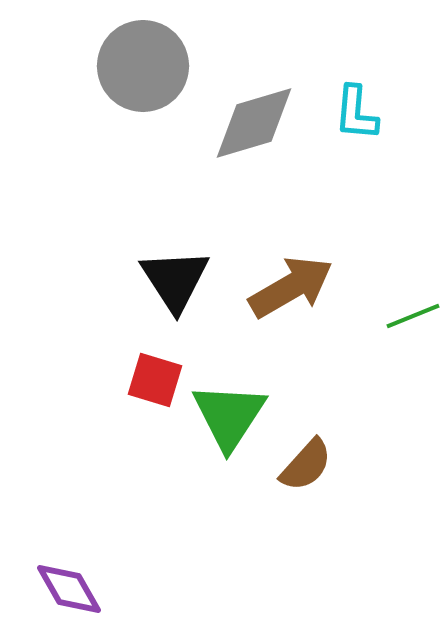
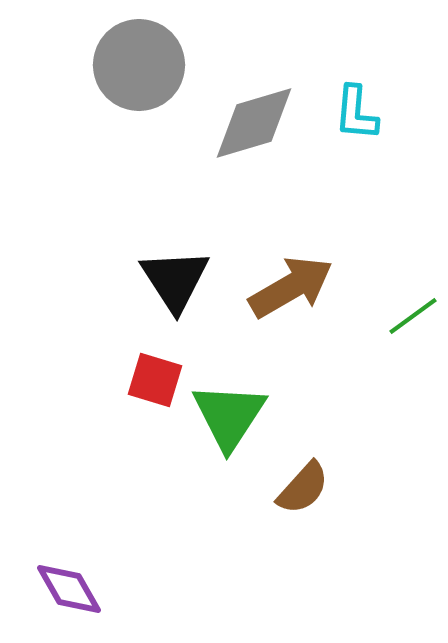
gray circle: moved 4 px left, 1 px up
green line: rotated 14 degrees counterclockwise
brown semicircle: moved 3 px left, 23 px down
